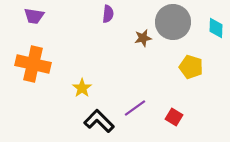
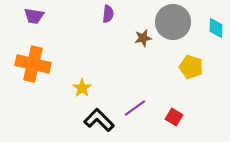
black L-shape: moved 1 px up
